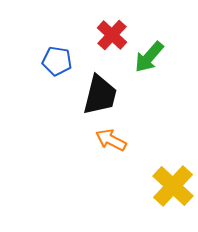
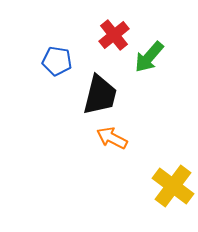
red cross: moved 2 px right; rotated 8 degrees clockwise
orange arrow: moved 1 px right, 2 px up
yellow cross: rotated 6 degrees counterclockwise
